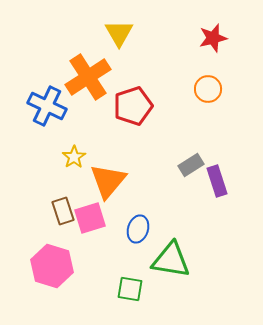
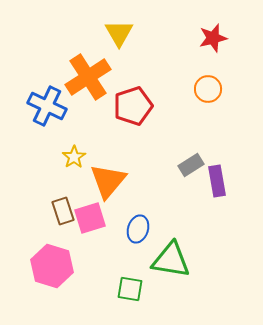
purple rectangle: rotated 8 degrees clockwise
